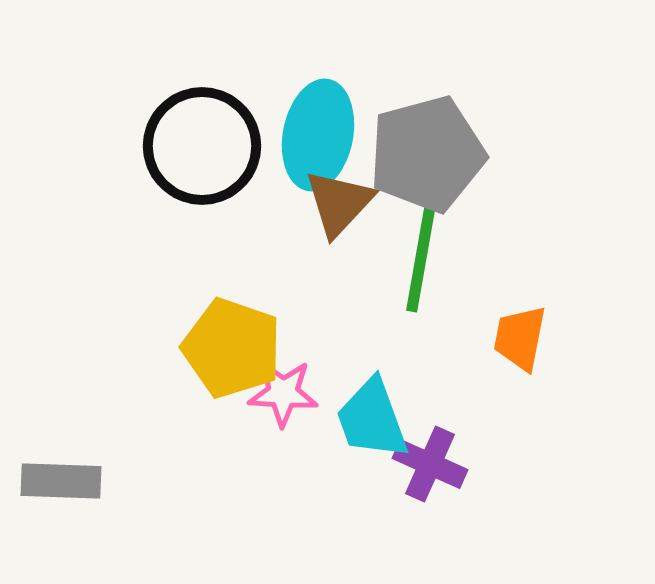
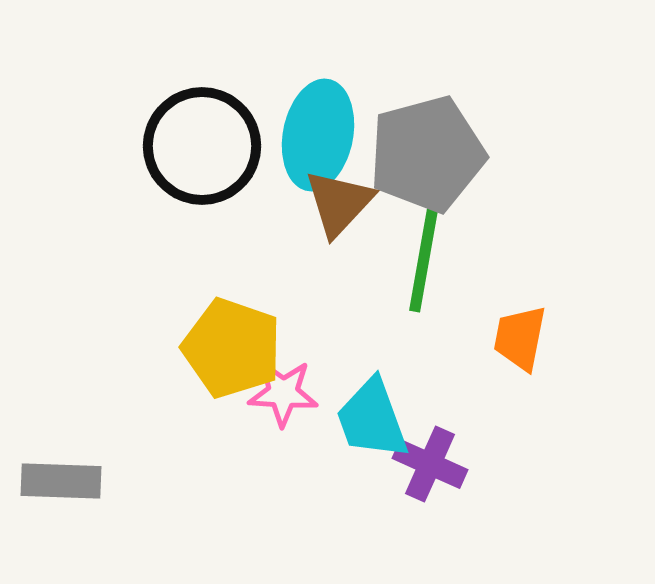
green line: moved 3 px right
